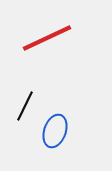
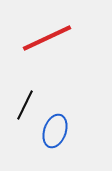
black line: moved 1 px up
